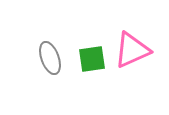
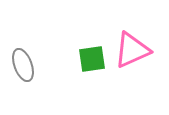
gray ellipse: moved 27 px left, 7 px down
